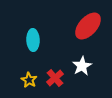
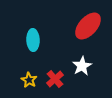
red cross: moved 1 px down
